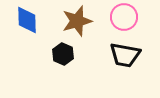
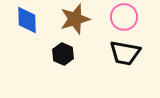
brown star: moved 2 px left, 2 px up
black trapezoid: moved 2 px up
